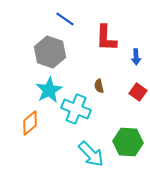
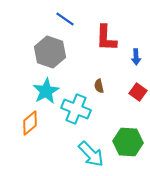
cyan star: moved 3 px left, 1 px down
